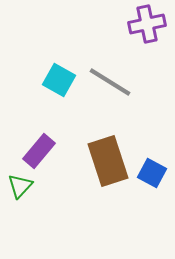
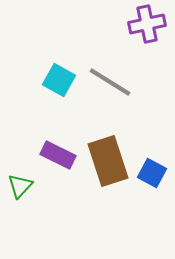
purple rectangle: moved 19 px right, 4 px down; rotated 76 degrees clockwise
